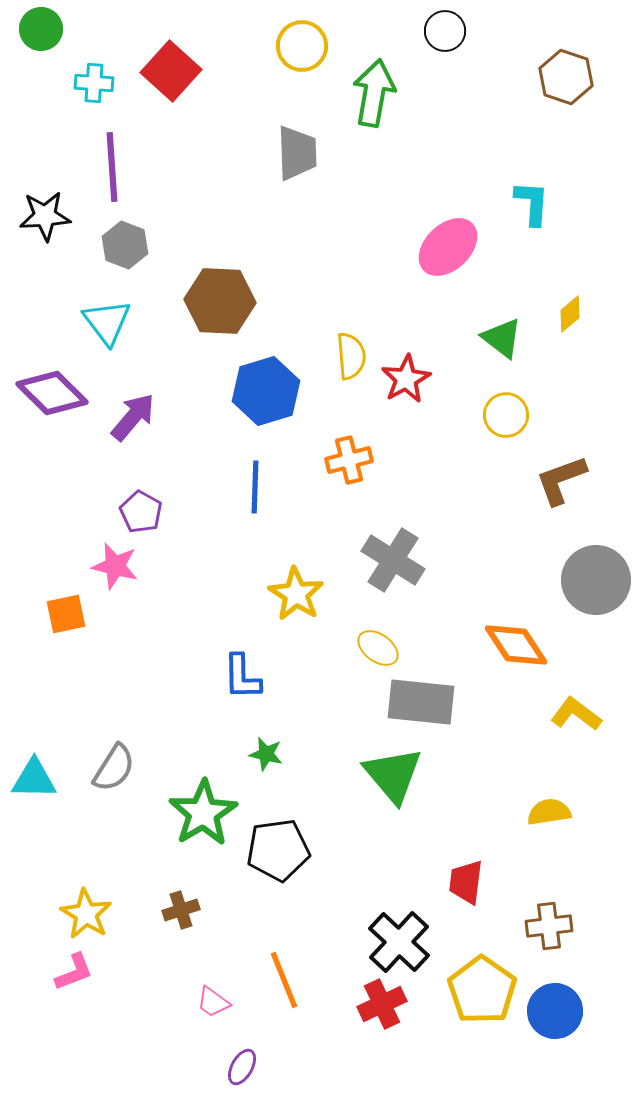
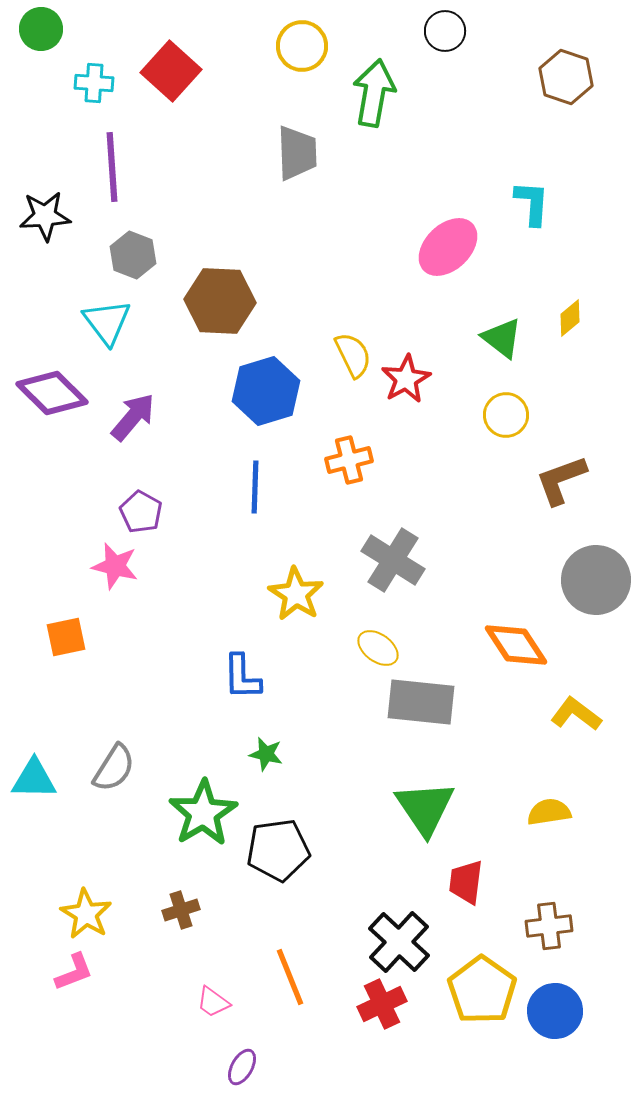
gray hexagon at (125, 245): moved 8 px right, 10 px down
yellow diamond at (570, 314): moved 4 px down
yellow semicircle at (351, 356): moved 2 px right, 1 px up; rotated 21 degrees counterclockwise
orange square at (66, 614): moved 23 px down
green triangle at (393, 775): moved 32 px right, 33 px down; rotated 6 degrees clockwise
orange line at (284, 980): moved 6 px right, 3 px up
